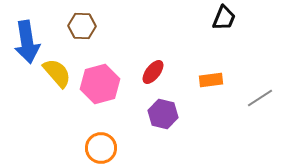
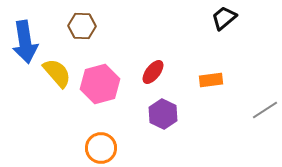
black trapezoid: rotated 152 degrees counterclockwise
blue arrow: moved 2 px left
gray line: moved 5 px right, 12 px down
purple hexagon: rotated 12 degrees clockwise
